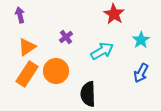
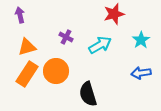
red star: rotated 25 degrees clockwise
purple cross: rotated 24 degrees counterclockwise
orange triangle: rotated 18 degrees clockwise
cyan arrow: moved 2 px left, 6 px up
blue arrow: rotated 54 degrees clockwise
black semicircle: rotated 15 degrees counterclockwise
